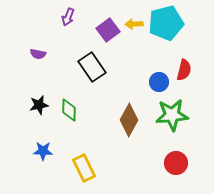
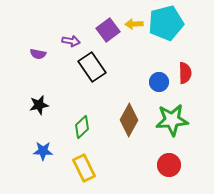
purple arrow: moved 3 px right, 24 px down; rotated 102 degrees counterclockwise
red semicircle: moved 1 px right, 3 px down; rotated 15 degrees counterclockwise
green diamond: moved 13 px right, 17 px down; rotated 45 degrees clockwise
green star: moved 5 px down
red circle: moved 7 px left, 2 px down
